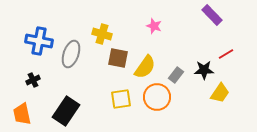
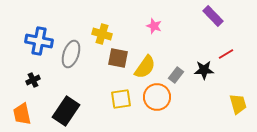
purple rectangle: moved 1 px right, 1 px down
yellow trapezoid: moved 18 px right, 11 px down; rotated 50 degrees counterclockwise
